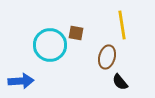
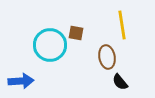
brown ellipse: rotated 25 degrees counterclockwise
